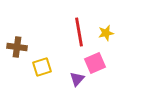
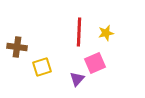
red line: rotated 12 degrees clockwise
